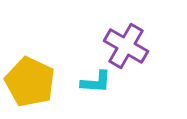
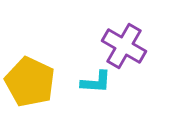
purple cross: moved 2 px left
